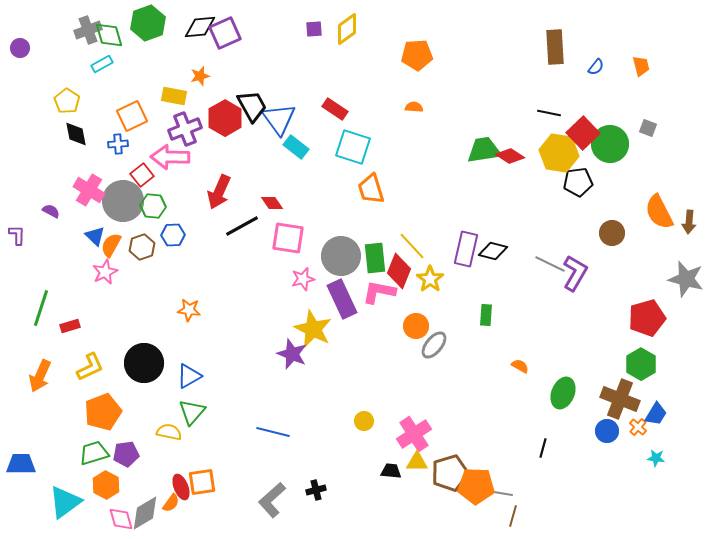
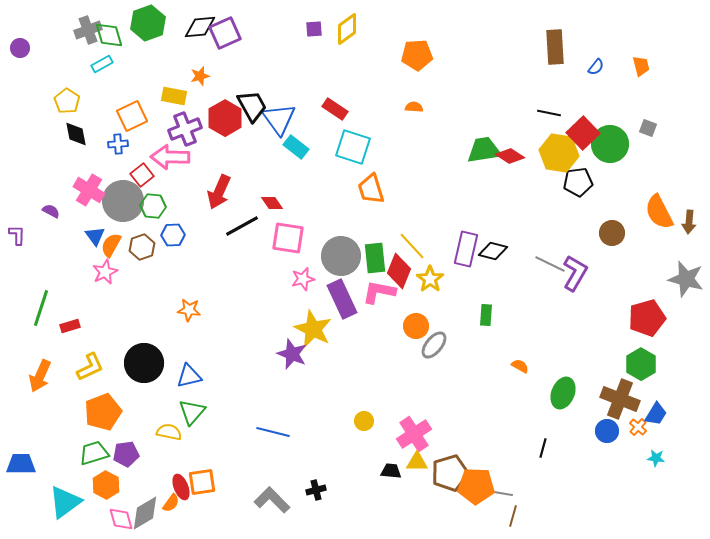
blue triangle at (95, 236): rotated 10 degrees clockwise
blue triangle at (189, 376): rotated 16 degrees clockwise
gray L-shape at (272, 500): rotated 87 degrees clockwise
